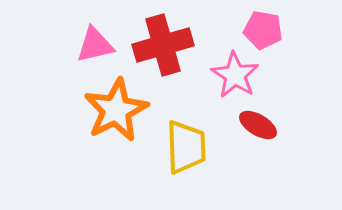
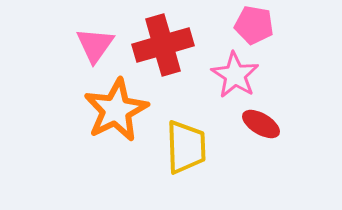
pink pentagon: moved 9 px left, 5 px up
pink triangle: rotated 42 degrees counterclockwise
red ellipse: moved 3 px right, 1 px up
